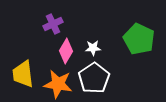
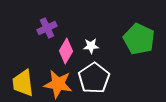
purple cross: moved 6 px left, 4 px down
white star: moved 2 px left, 2 px up
yellow trapezoid: moved 9 px down
